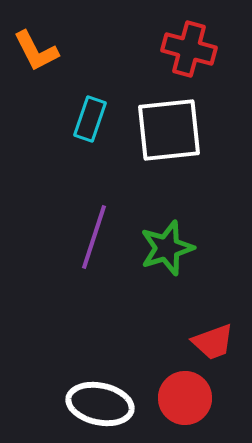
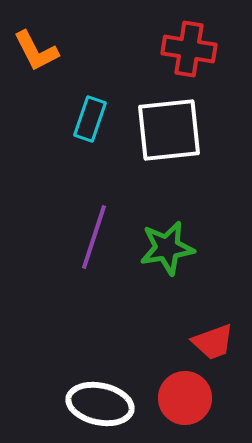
red cross: rotated 6 degrees counterclockwise
green star: rotated 8 degrees clockwise
